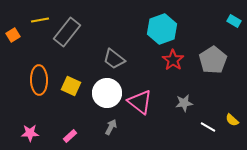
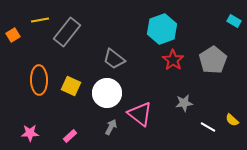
pink triangle: moved 12 px down
